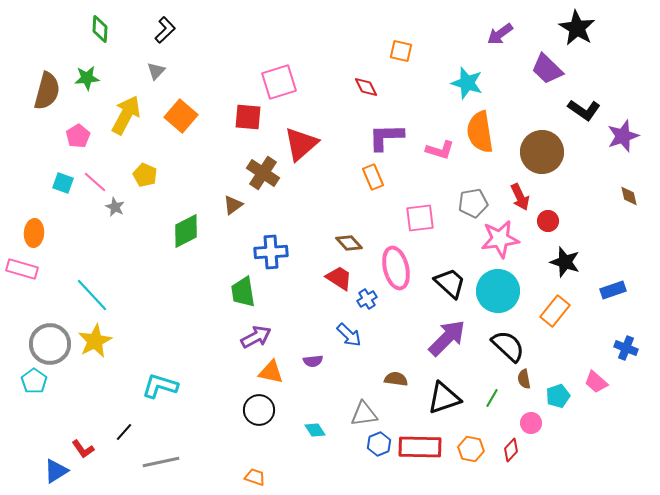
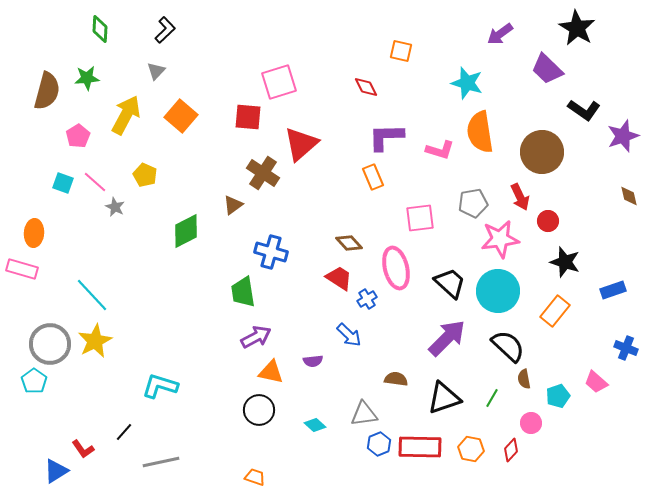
blue cross at (271, 252): rotated 20 degrees clockwise
cyan diamond at (315, 430): moved 5 px up; rotated 15 degrees counterclockwise
